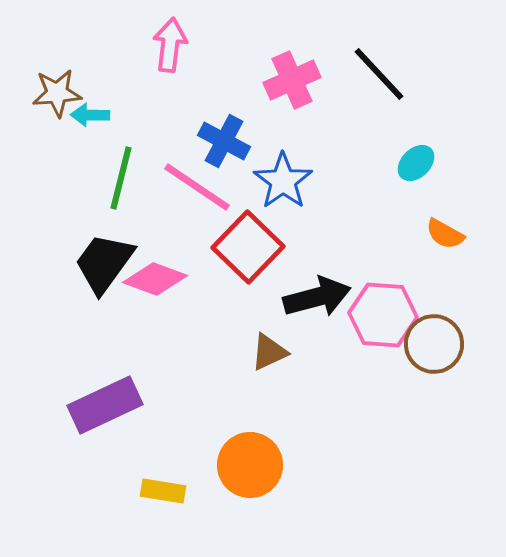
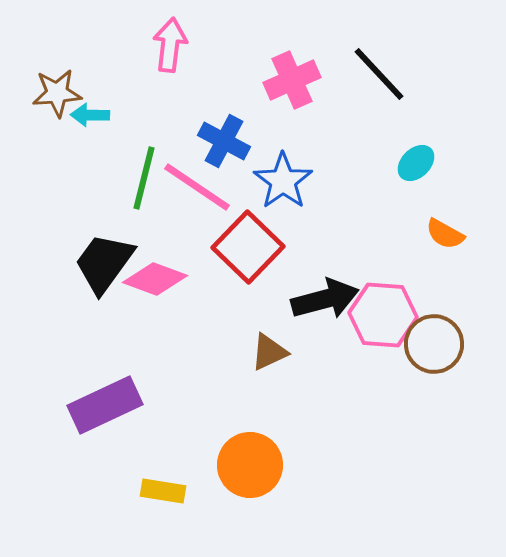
green line: moved 23 px right
black arrow: moved 8 px right, 2 px down
